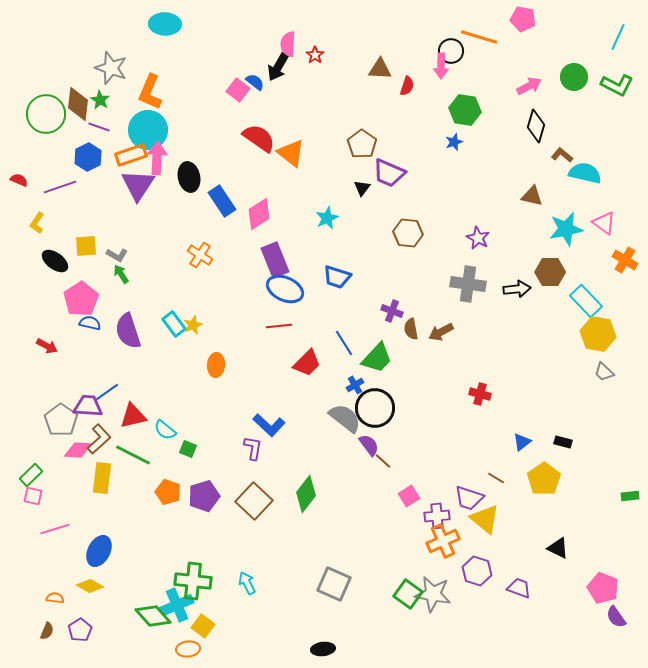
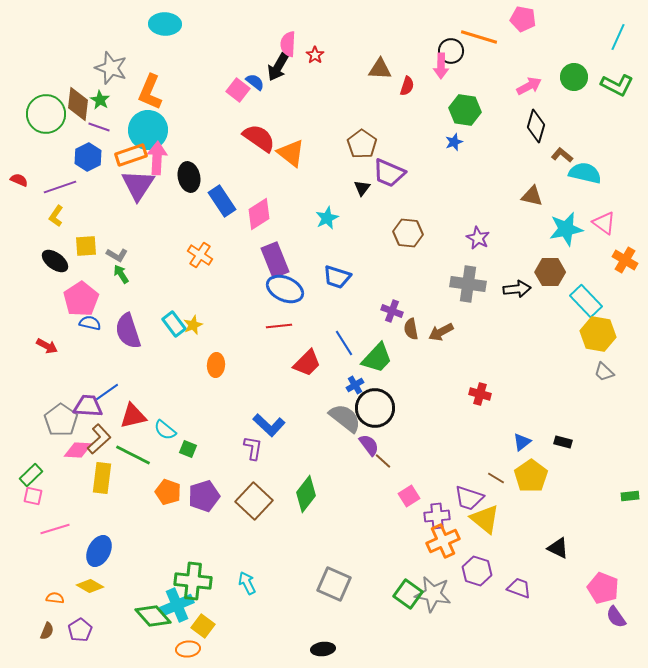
yellow L-shape at (37, 223): moved 19 px right, 7 px up
yellow pentagon at (544, 479): moved 13 px left, 3 px up
